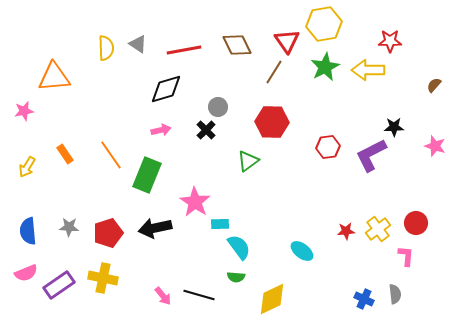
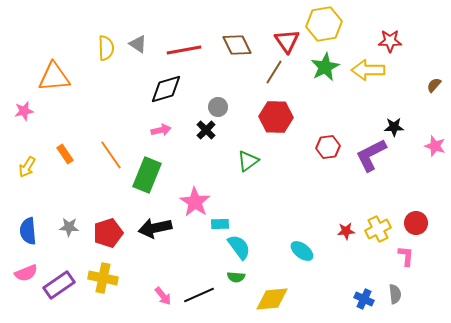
red hexagon at (272, 122): moved 4 px right, 5 px up
yellow cross at (378, 229): rotated 10 degrees clockwise
black line at (199, 295): rotated 40 degrees counterclockwise
yellow diamond at (272, 299): rotated 20 degrees clockwise
